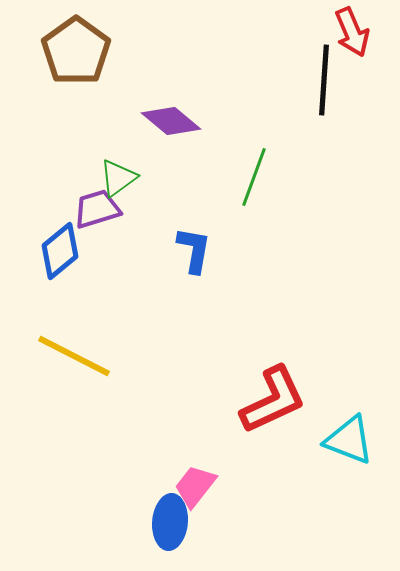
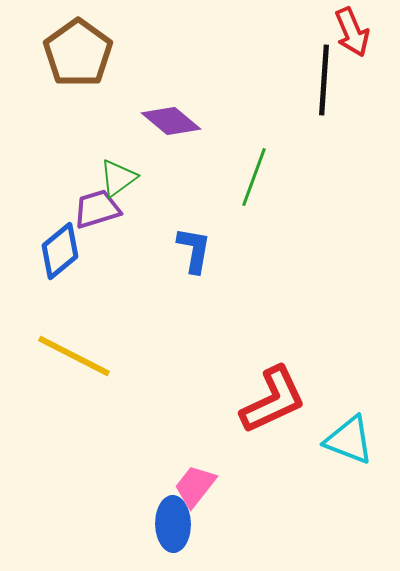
brown pentagon: moved 2 px right, 2 px down
blue ellipse: moved 3 px right, 2 px down; rotated 6 degrees counterclockwise
